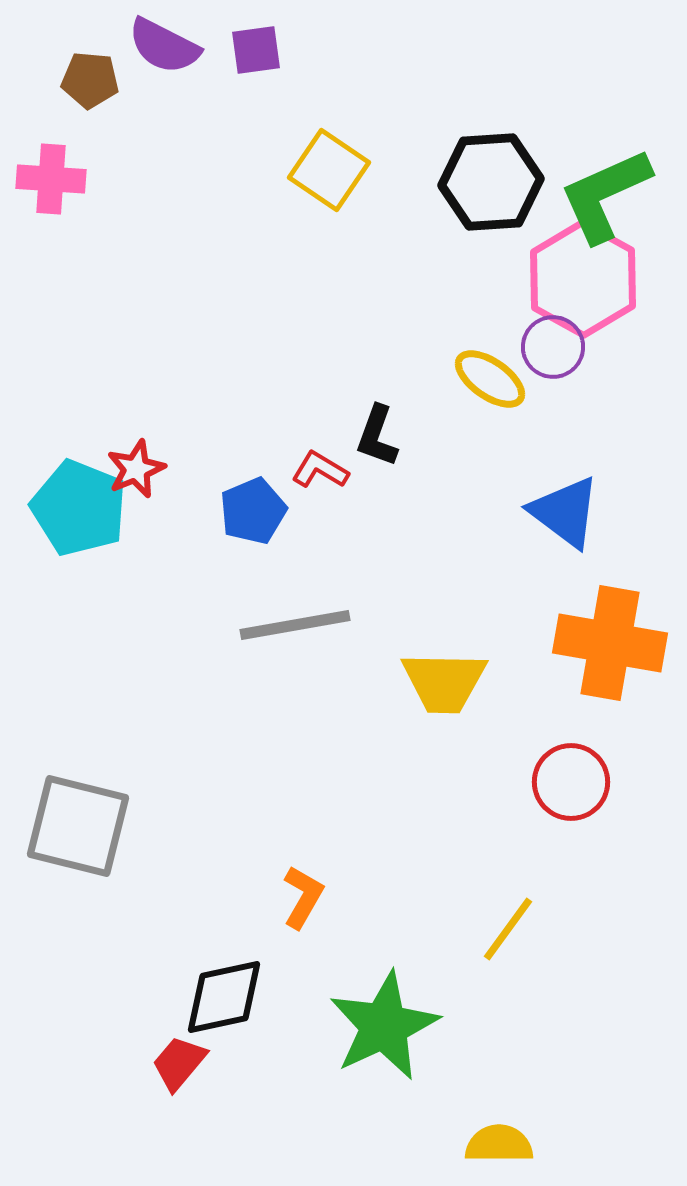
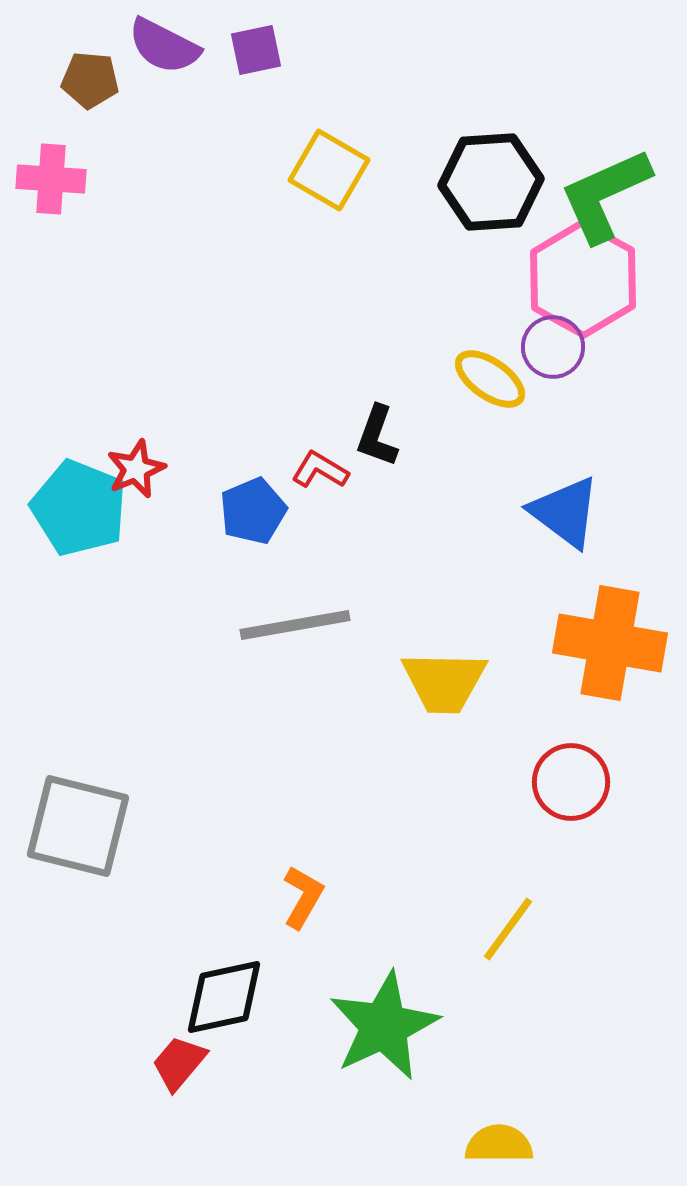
purple square: rotated 4 degrees counterclockwise
yellow square: rotated 4 degrees counterclockwise
